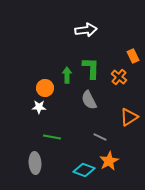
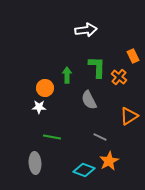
green L-shape: moved 6 px right, 1 px up
orange triangle: moved 1 px up
